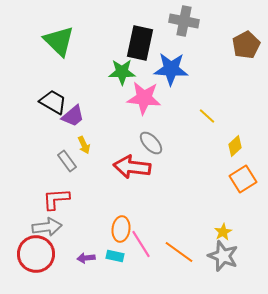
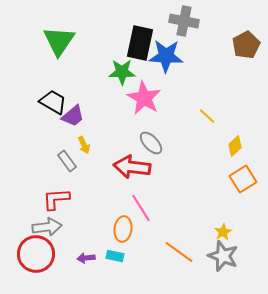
green triangle: rotated 20 degrees clockwise
blue star: moved 5 px left, 13 px up
pink star: rotated 24 degrees clockwise
orange ellipse: moved 2 px right
pink line: moved 36 px up
